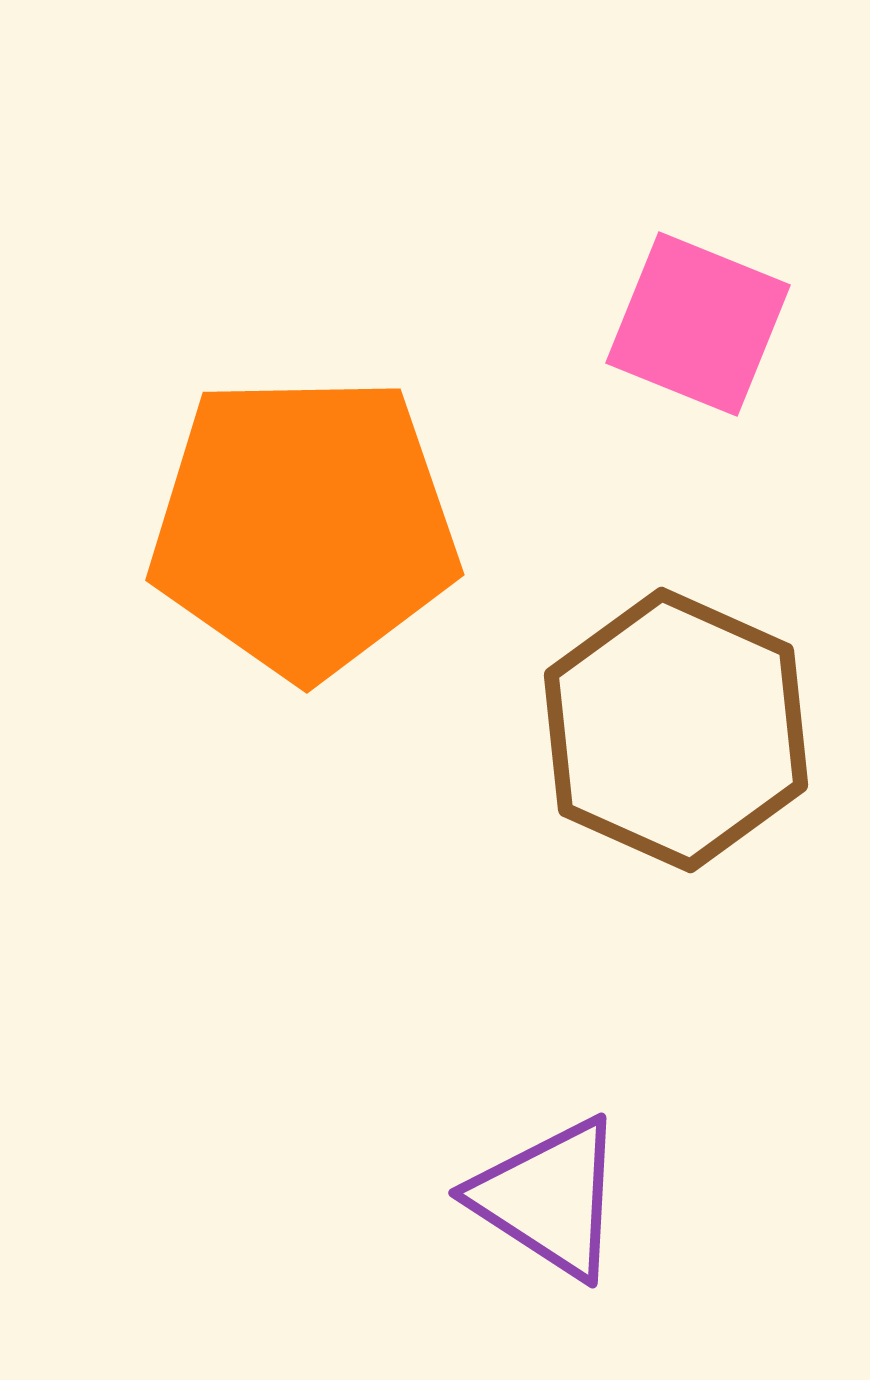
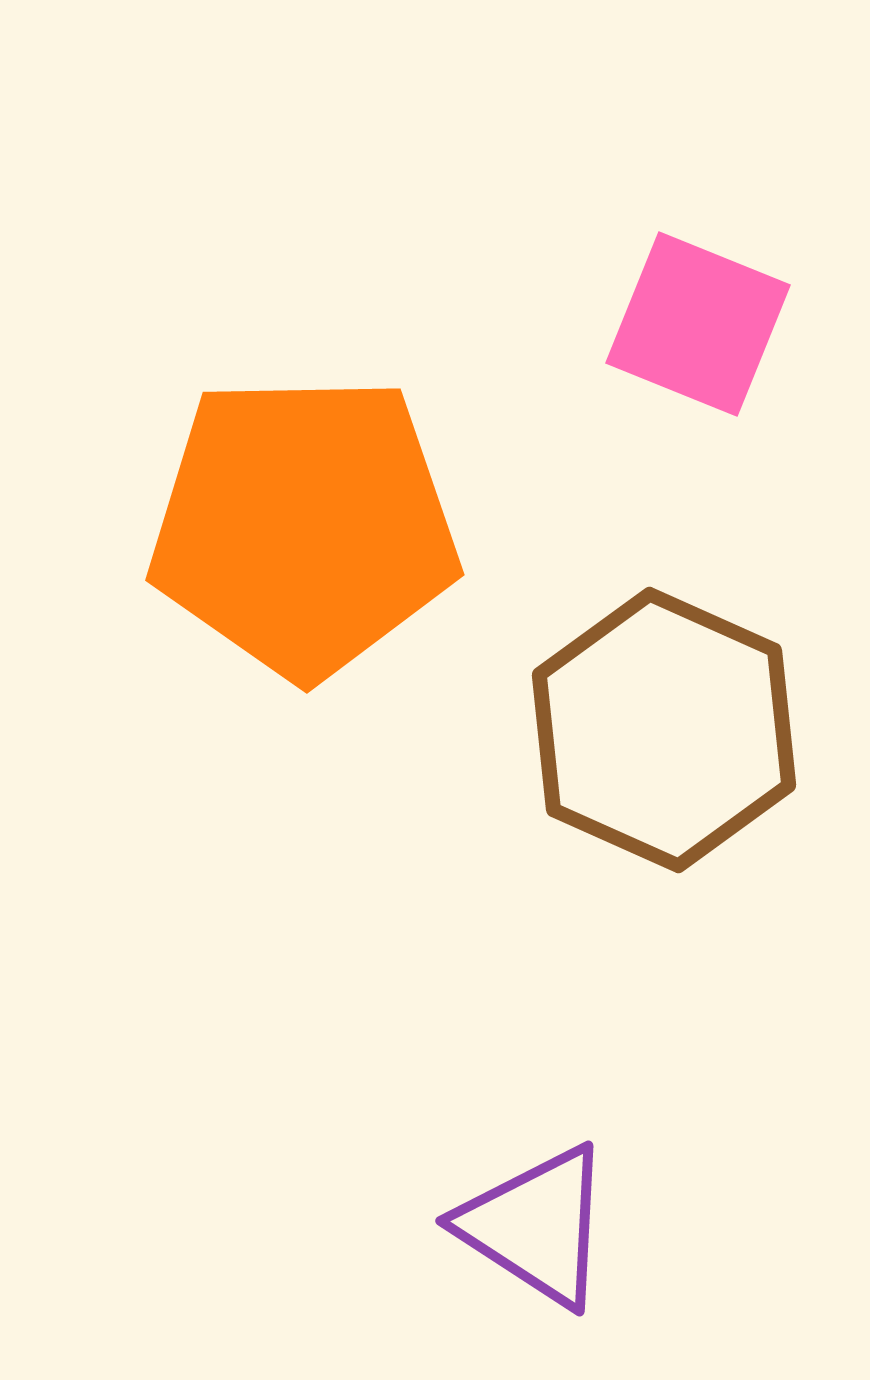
brown hexagon: moved 12 px left
purple triangle: moved 13 px left, 28 px down
